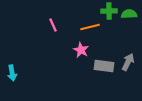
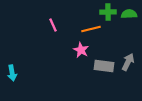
green cross: moved 1 px left, 1 px down
orange line: moved 1 px right, 2 px down
